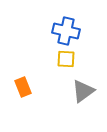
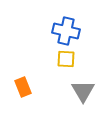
gray triangle: rotated 25 degrees counterclockwise
